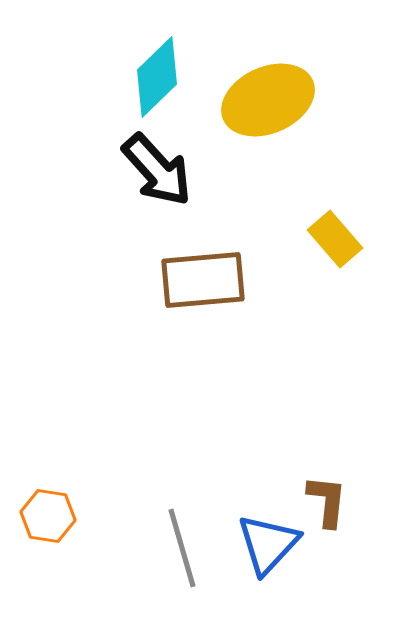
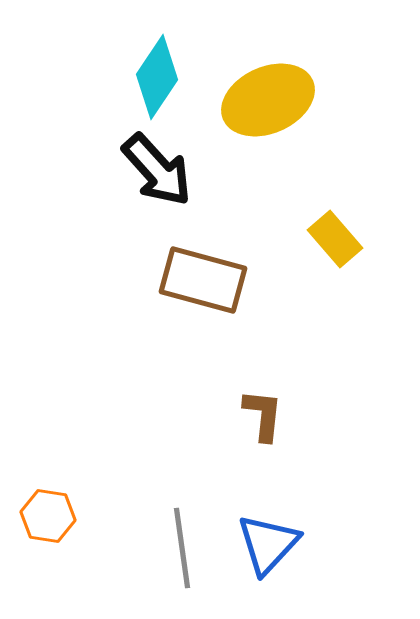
cyan diamond: rotated 12 degrees counterclockwise
brown rectangle: rotated 20 degrees clockwise
brown L-shape: moved 64 px left, 86 px up
gray line: rotated 8 degrees clockwise
